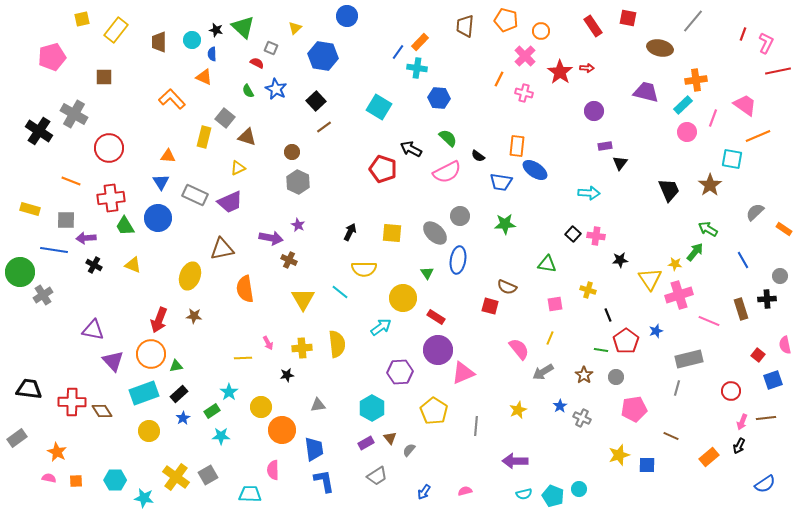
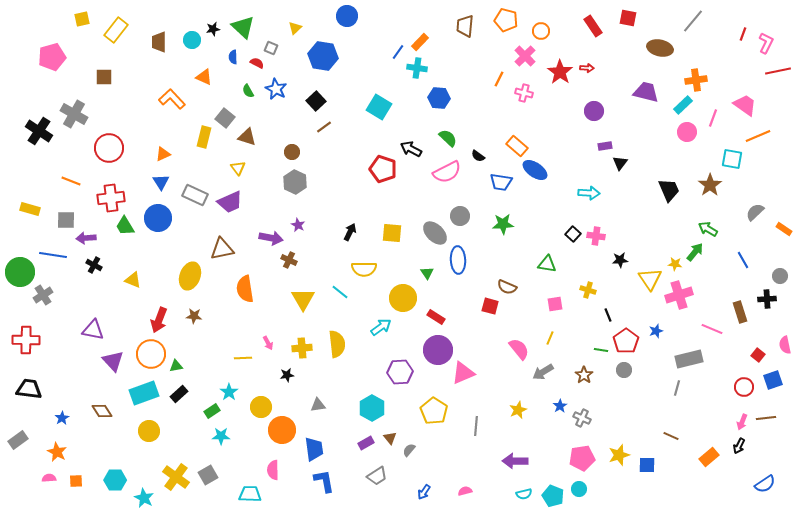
black star at (216, 30): moved 3 px left, 1 px up; rotated 24 degrees counterclockwise
blue semicircle at (212, 54): moved 21 px right, 3 px down
orange rectangle at (517, 146): rotated 55 degrees counterclockwise
orange triangle at (168, 156): moved 5 px left, 2 px up; rotated 28 degrees counterclockwise
yellow triangle at (238, 168): rotated 42 degrees counterclockwise
gray hexagon at (298, 182): moved 3 px left
green star at (505, 224): moved 2 px left
blue line at (54, 250): moved 1 px left, 5 px down
blue ellipse at (458, 260): rotated 12 degrees counterclockwise
yellow triangle at (133, 265): moved 15 px down
brown rectangle at (741, 309): moved 1 px left, 3 px down
pink line at (709, 321): moved 3 px right, 8 px down
gray circle at (616, 377): moved 8 px right, 7 px up
red circle at (731, 391): moved 13 px right, 4 px up
red cross at (72, 402): moved 46 px left, 62 px up
pink pentagon at (634, 409): moved 52 px left, 49 px down
blue star at (183, 418): moved 121 px left
gray rectangle at (17, 438): moved 1 px right, 2 px down
pink semicircle at (49, 478): rotated 16 degrees counterclockwise
cyan star at (144, 498): rotated 18 degrees clockwise
